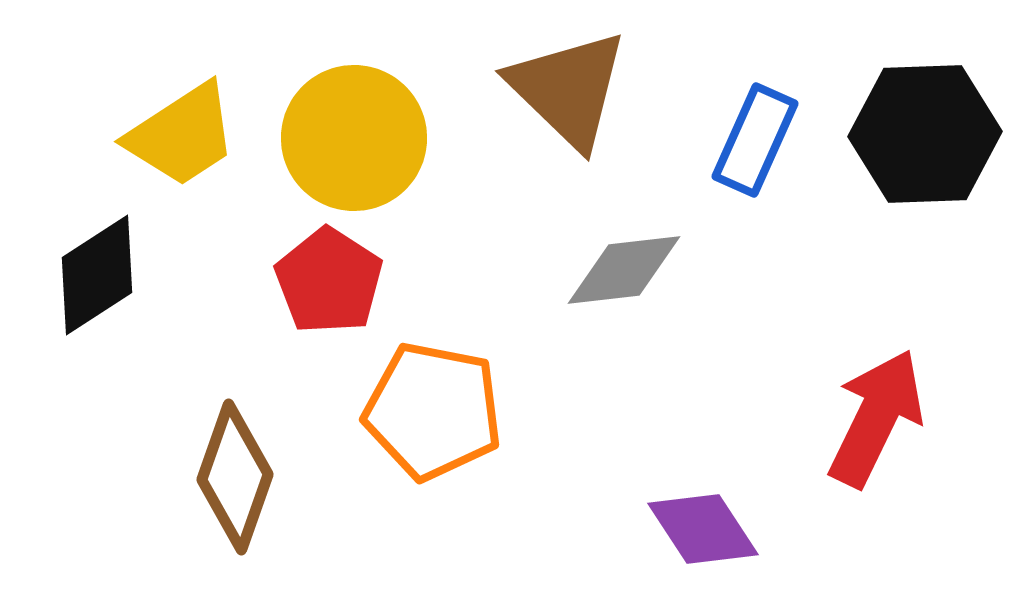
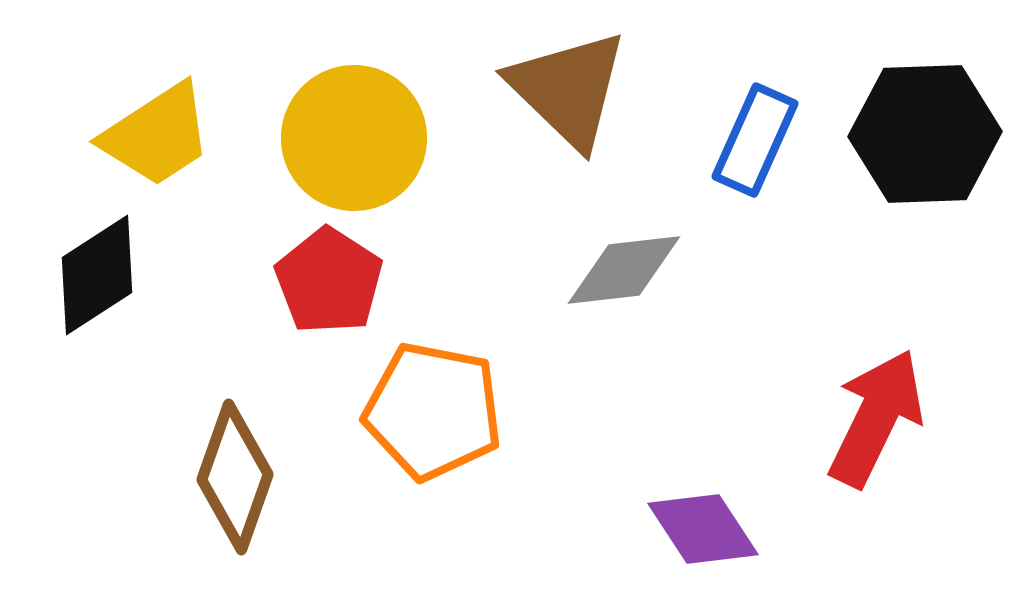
yellow trapezoid: moved 25 px left
